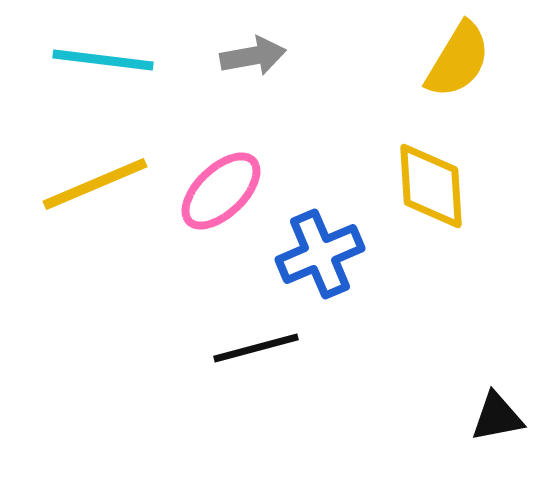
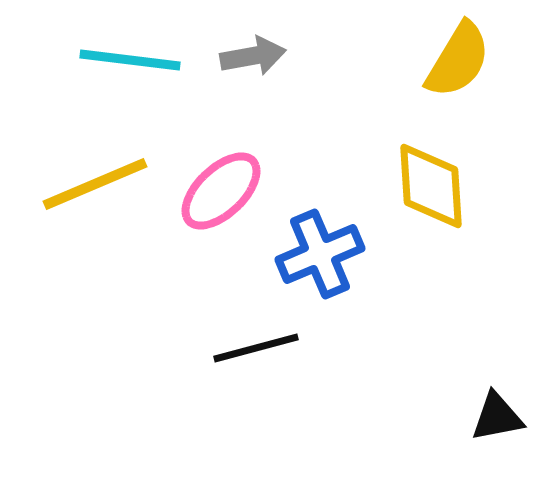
cyan line: moved 27 px right
